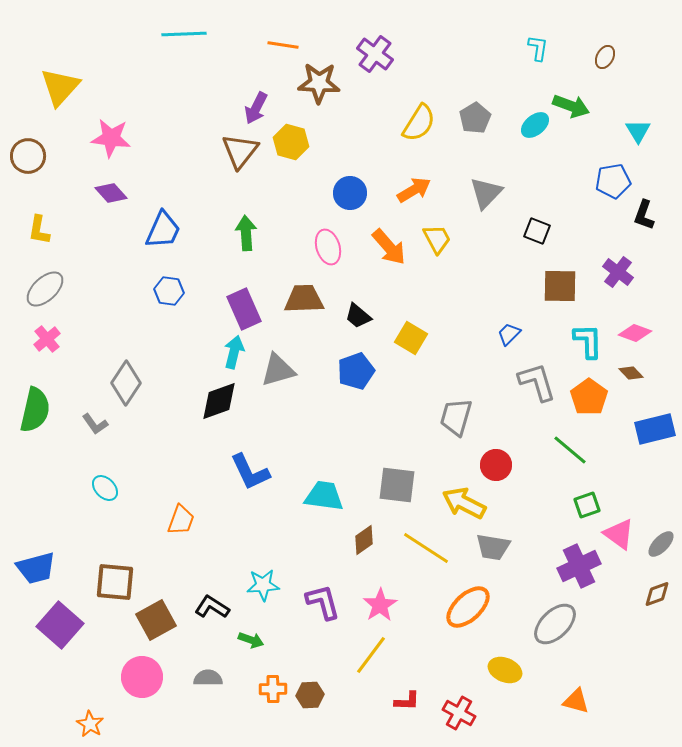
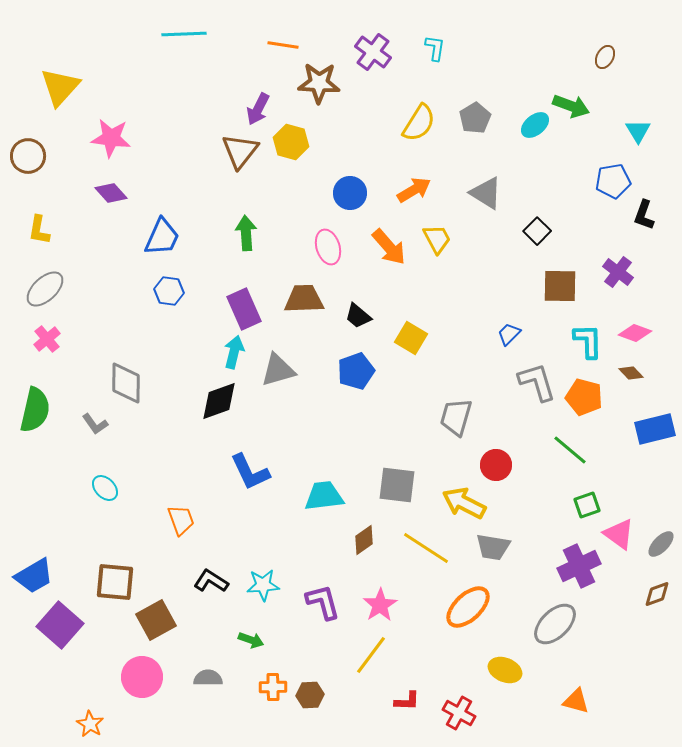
cyan L-shape at (538, 48): moved 103 px left
purple cross at (375, 54): moved 2 px left, 2 px up
purple arrow at (256, 108): moved 2 px right, 1 px down
gray triangle at (486, 193): rotated 42 degrees counterclockwise
blue trapezoid at (163, 230): moved 1 px left, 7 px down
black square at (537, 231): rotated 24 degrees clockwise
gray diamond at (126, 383): rotated 33 degrees counterclockwise
orange pentagon at (589, 397): moved 5 px left; rotated 21 degrees counterclockwise
cyan trapezoid at (324, 496): rotated 15 degrees counterclockwise
orange trapezoid at (181, 520): rotated 40 degrees counterclockwise
blue trapezoid at (36, 568): moved 2 px left, 8 px down; rotated 15 degrees counterclockwise
black L-shape at (212, 607): moved 1 px left, 26 px up
orange cross at (273, 689): moved 2 px up
